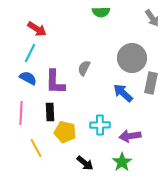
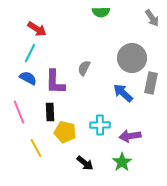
pink line: moved 2 px left, 1 px up; rotated 25 degrees counterclockwise
